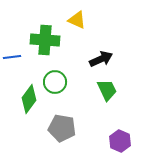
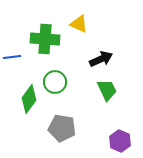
yellow triangle: moved 2 px right, 4 px down
green cross: moved 1 px up
